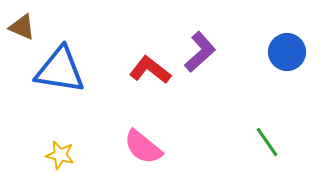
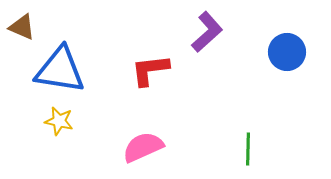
purple L-shape: moved 7 px right, 20 px up
red L-shape: rotated 45 degrees counterclockwise
green line: moved 19 px left, 7 px down; rotated 36 degrees clockwise
pink semicircle: rotated 117 degrees clockwise
yellow star: moved 1 px left, 34 px up
